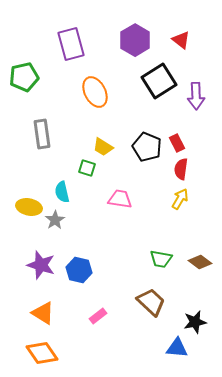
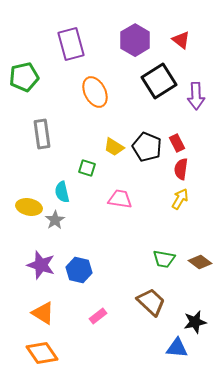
yellow trapezoid: moved 11 px right
green trapezoid: moved 3 px right
